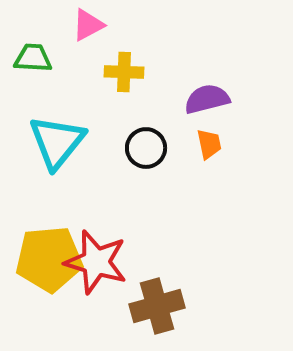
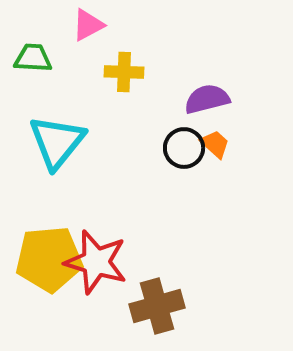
orange trapezoid: moved 6 px right; rotated 36 degrees counterclockwise
black circle: moved 38 px right
